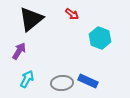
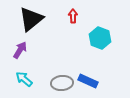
red arrow: moved 1 px right, 2 px down; rotated 128 degrees counterclockwise
purple arrow: moved 1 px right, 1 px up
cyan arrow: moved 3 px left; rotated 78 degrees counterclockwise
